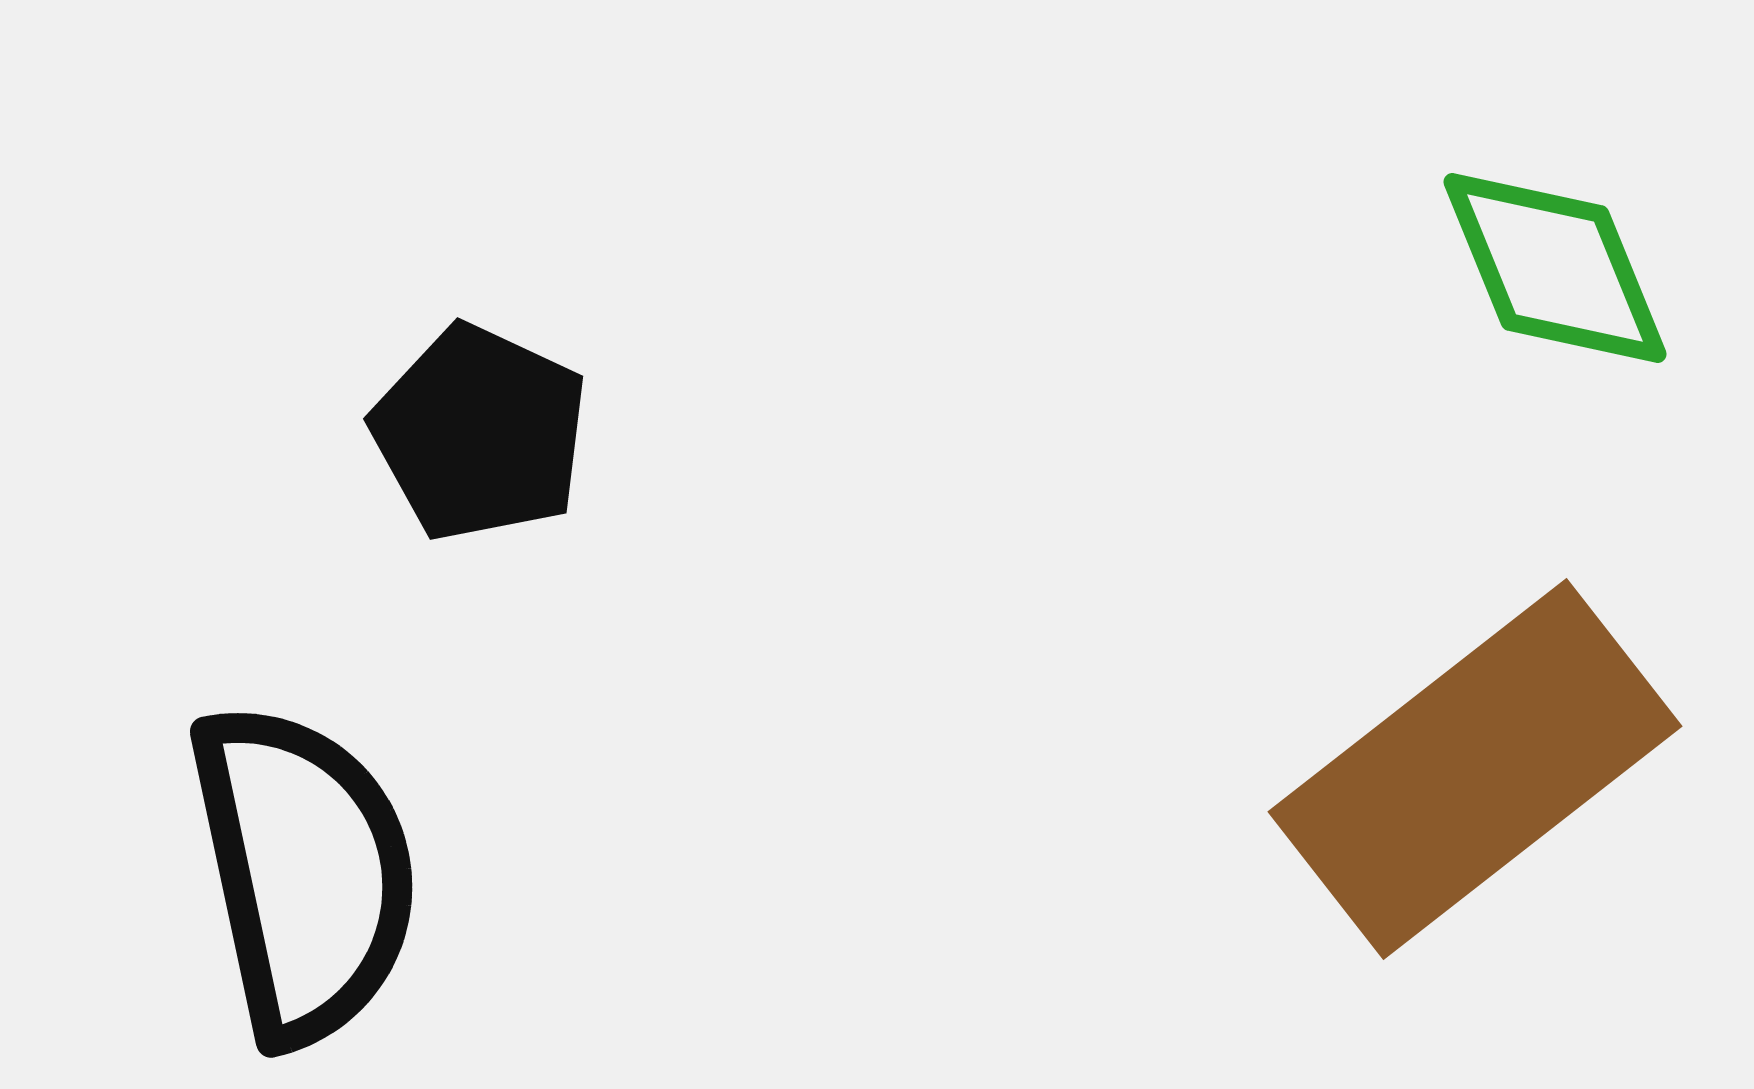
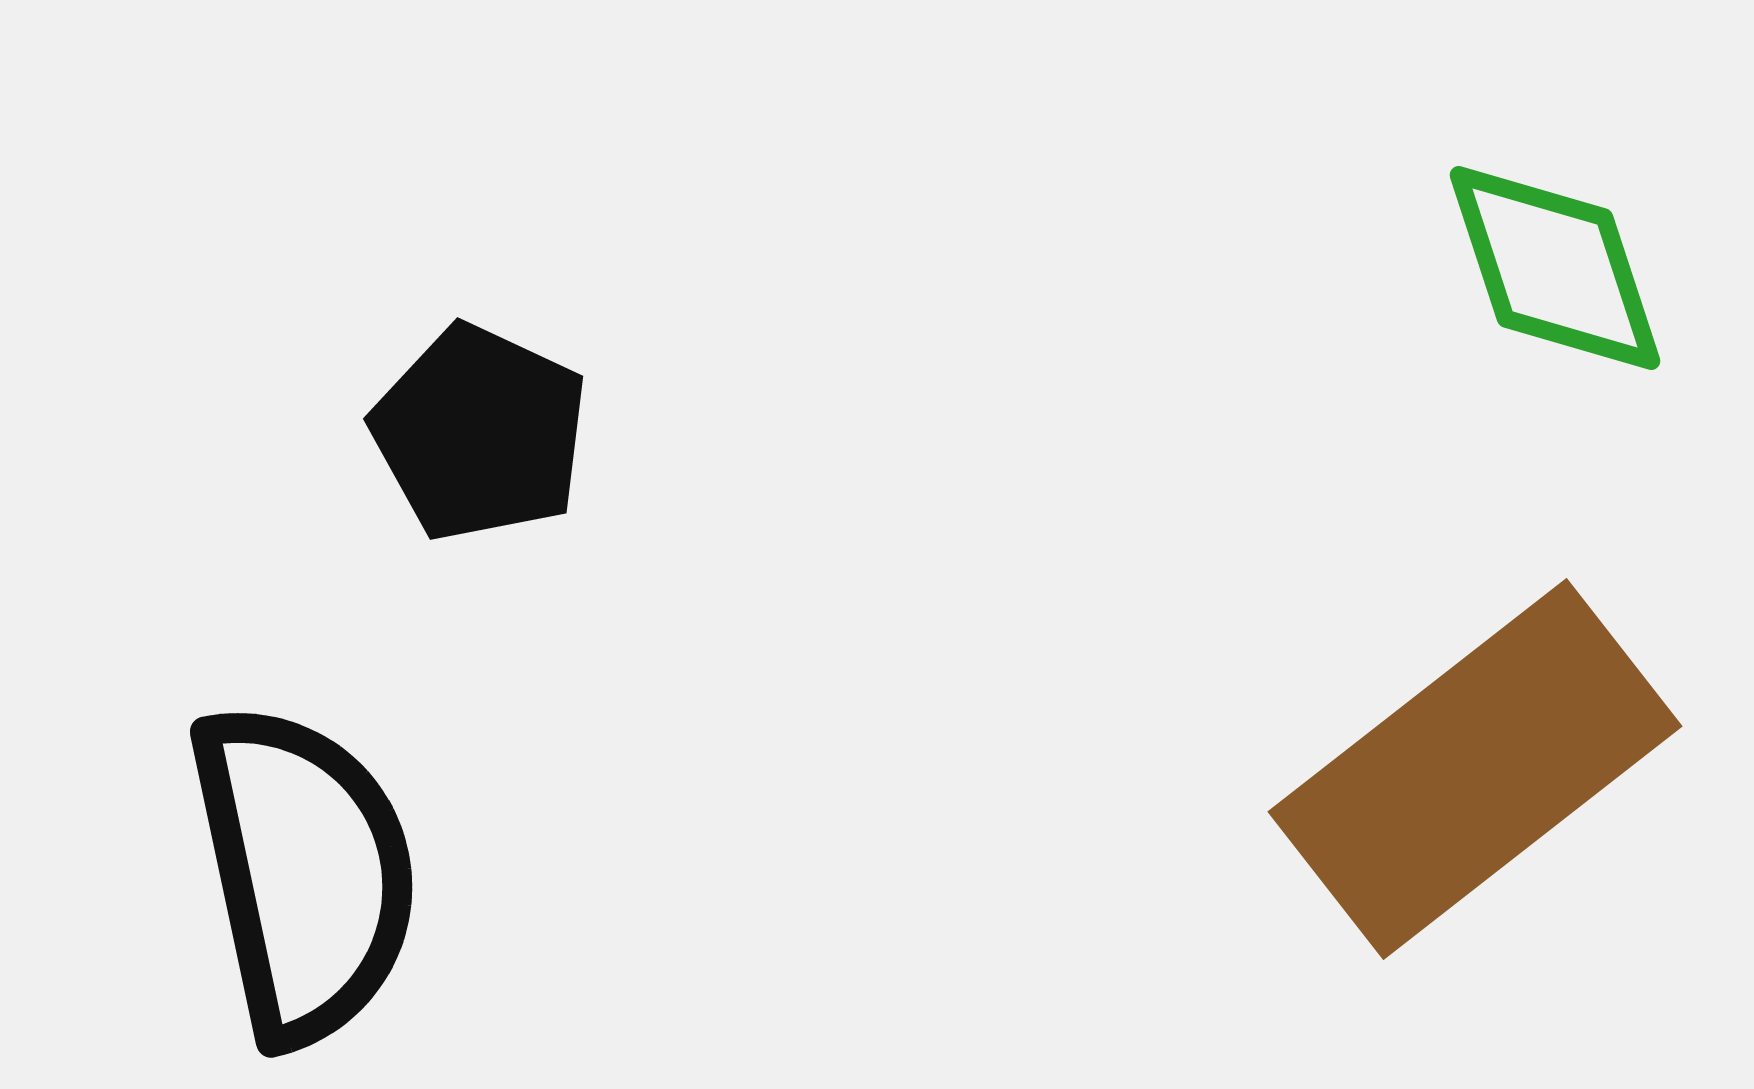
green diamond: rotated 4 degrees clockwise
